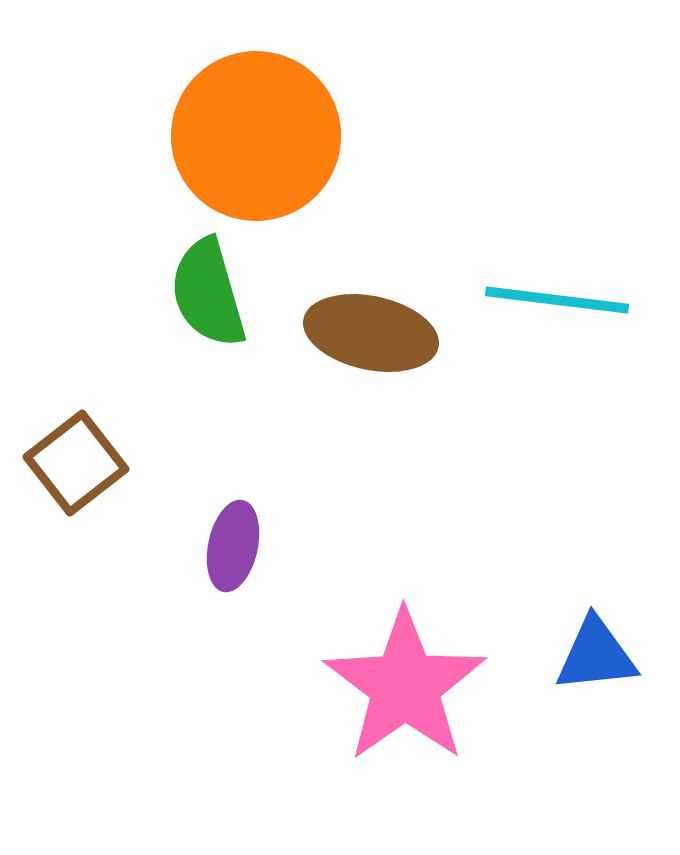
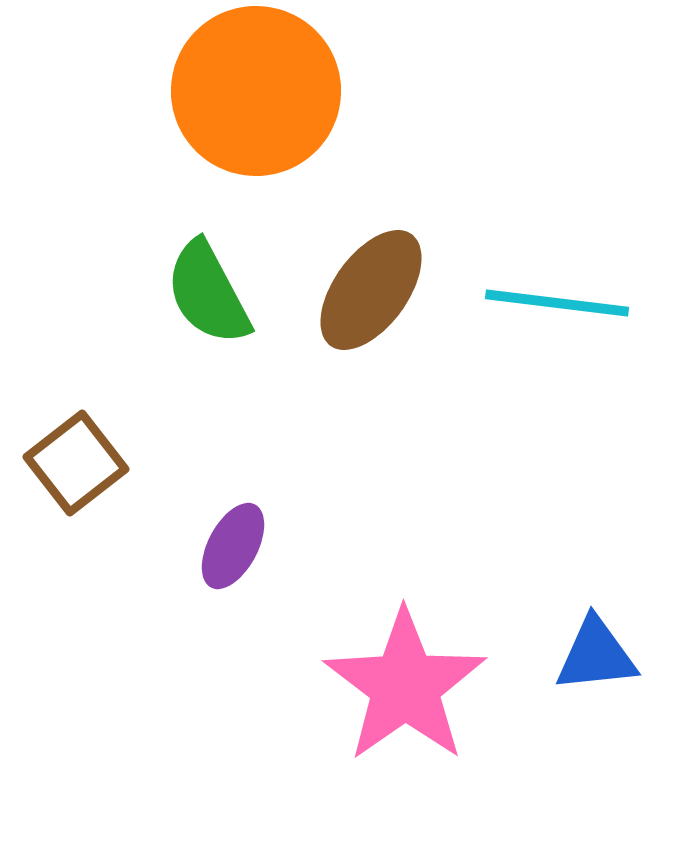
orange circle: moved 45 px up
green semicircle: rotated 12 degrees counterclockwise
cyan line: moved 3 px down
brown ellipse: moved 43 px up; rotated 66 degrees counterclockwise
purple ellipse: rotated 16 degrees clockwise
